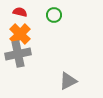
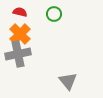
green circle: moved 1 px up
gray triangle: rotated 42 degrees counterclockwise
